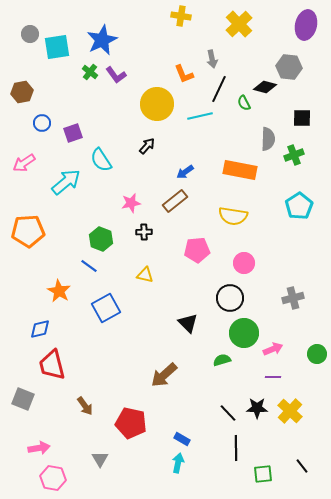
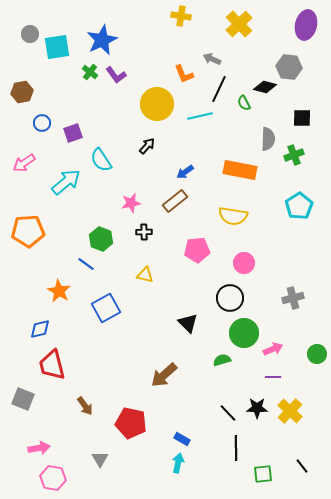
gray arrow at (212, 59): rotated 126 degrees clockwise
blue line at (89, 266): moved 3 px left, 2 px up
